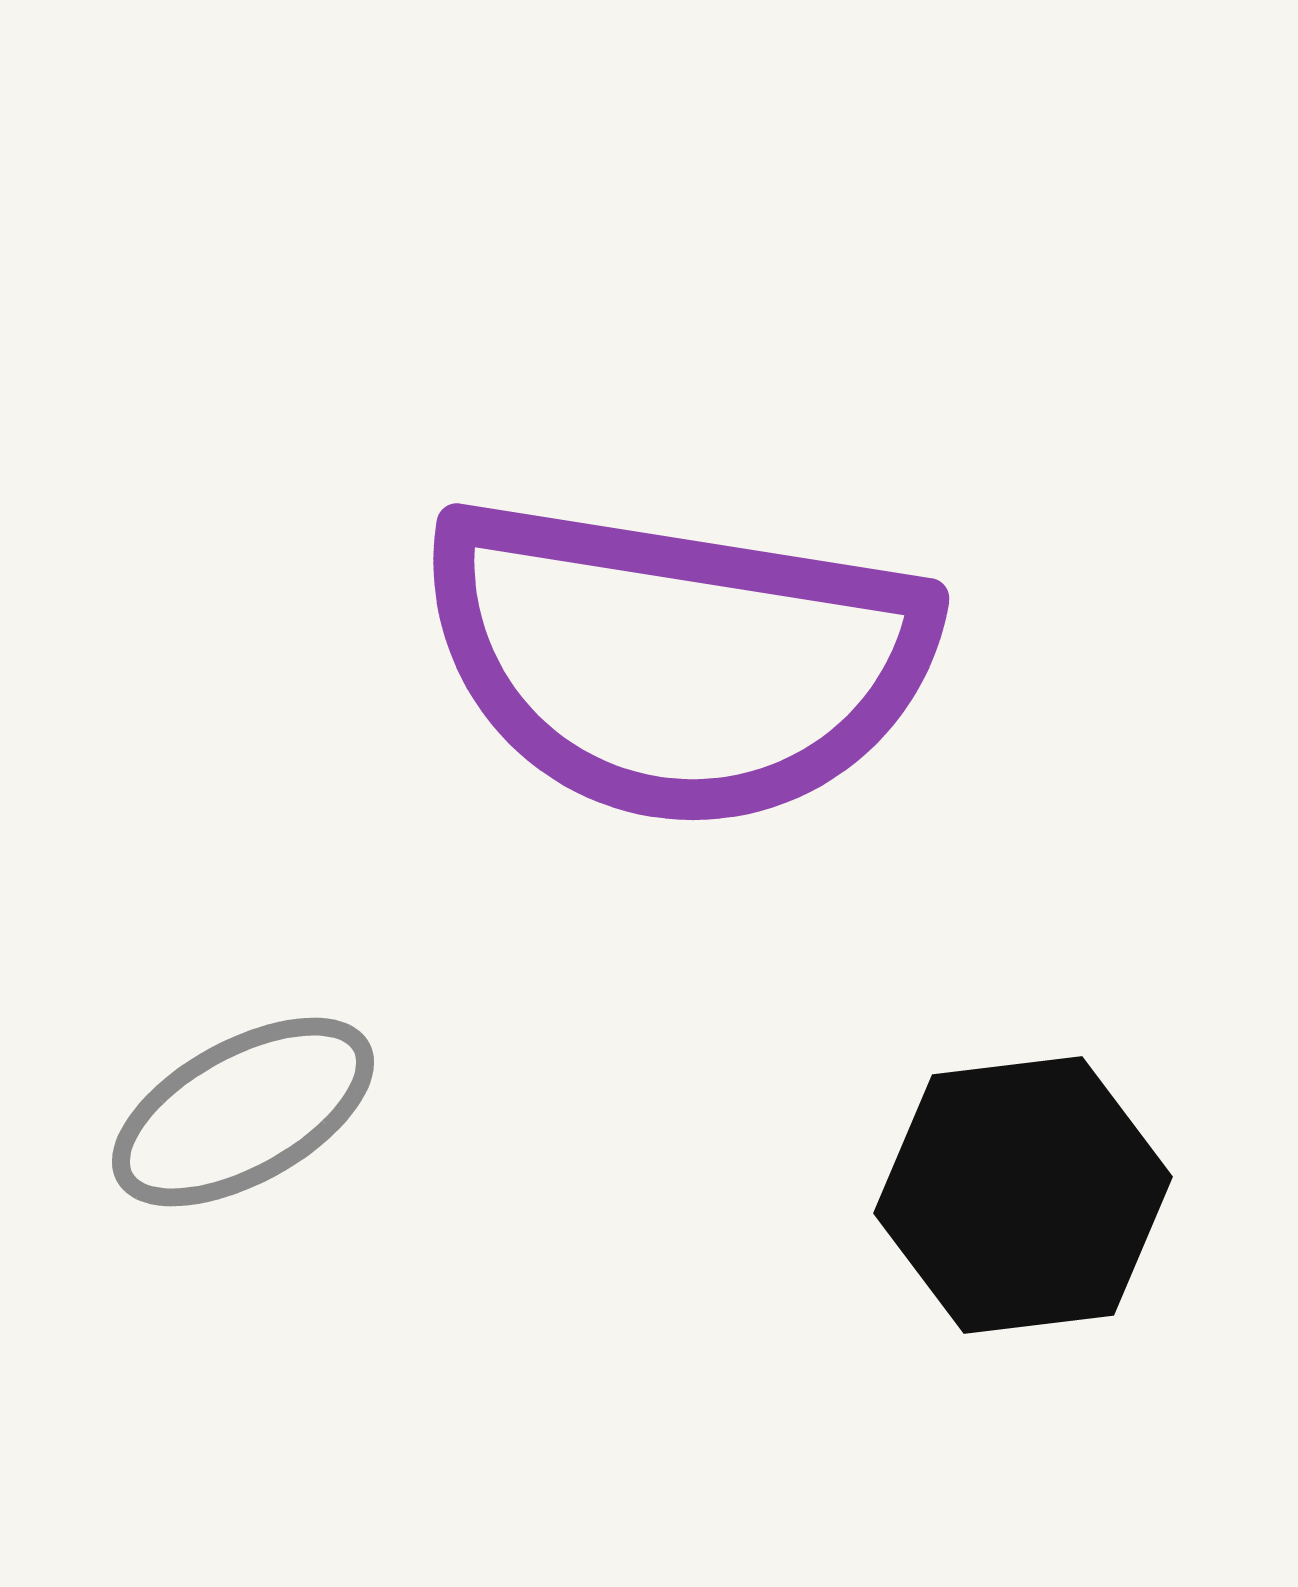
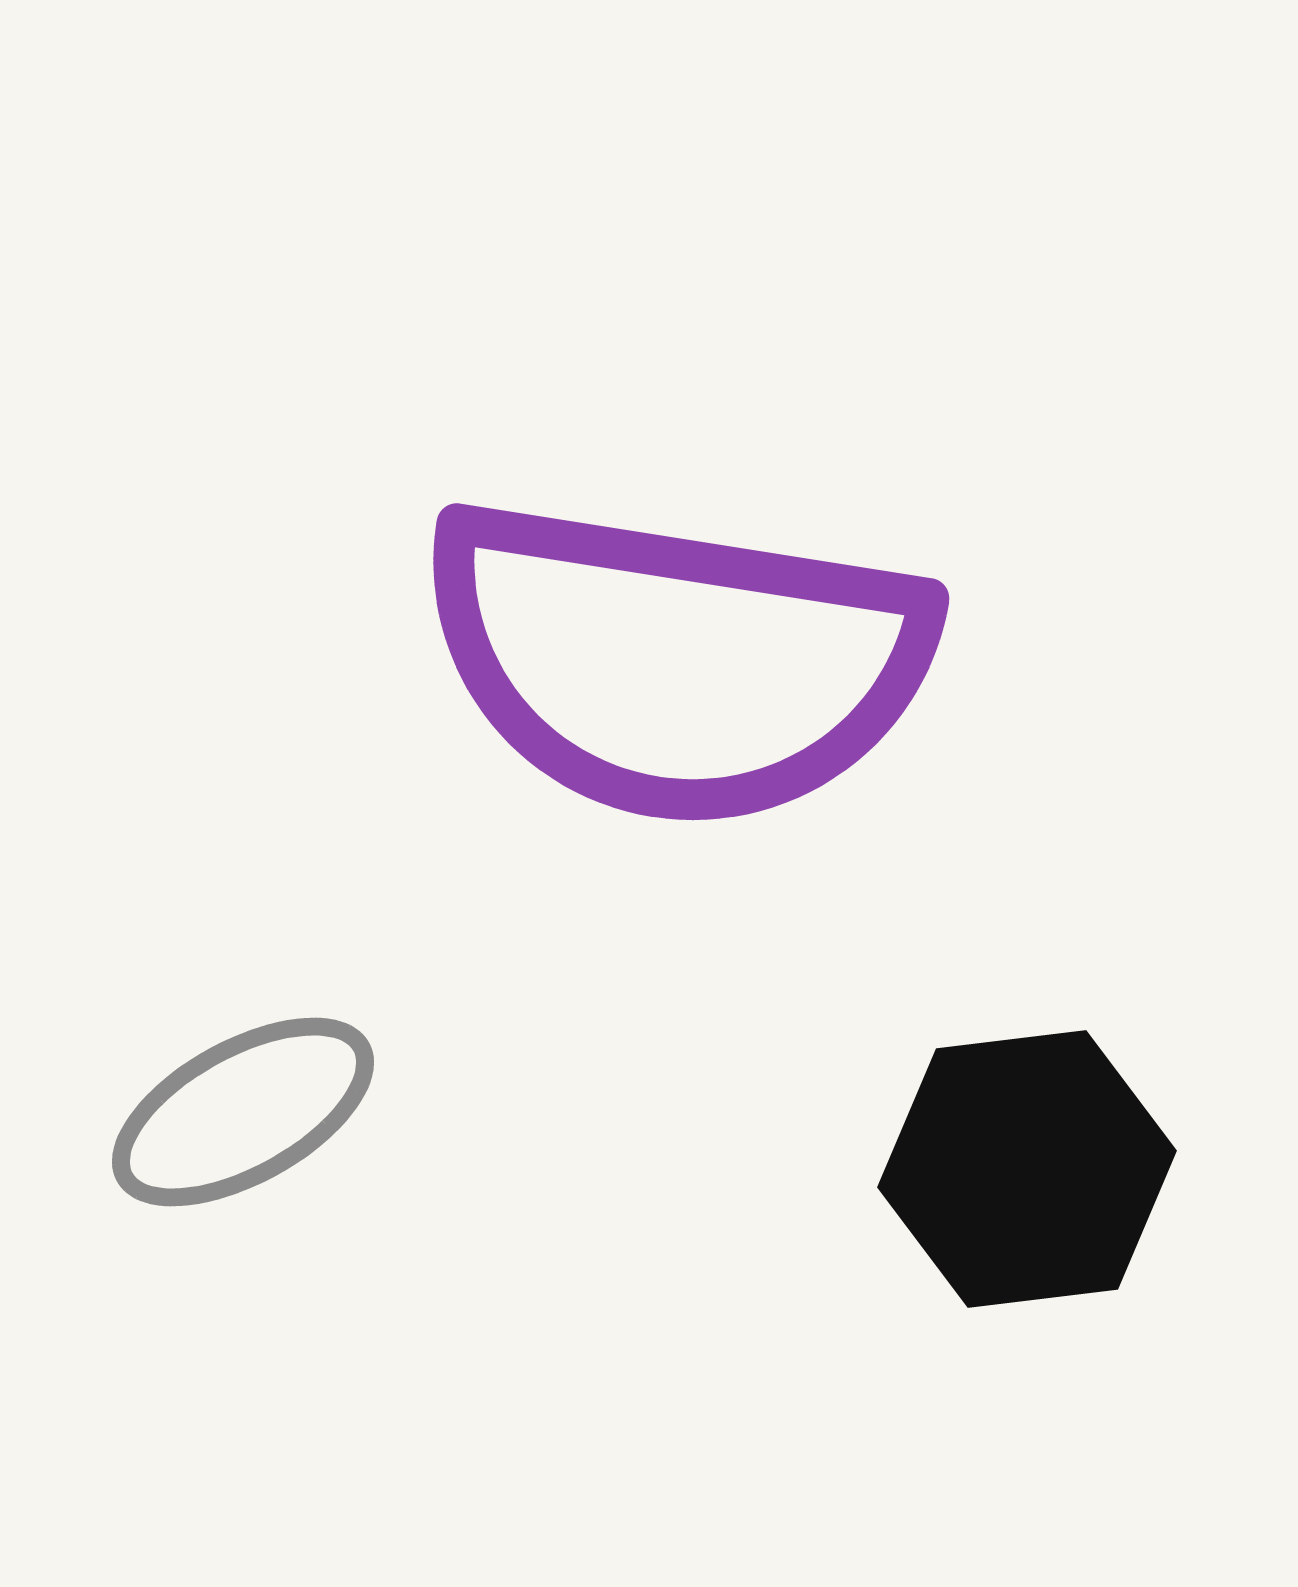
black hexagon: moved 4 px right, 26 px up
